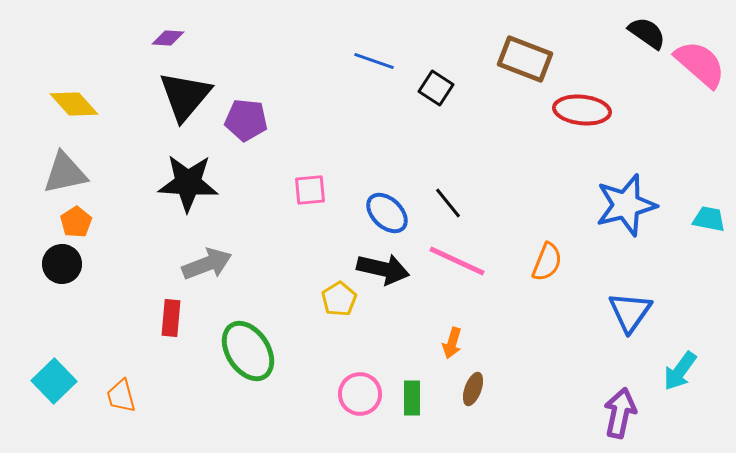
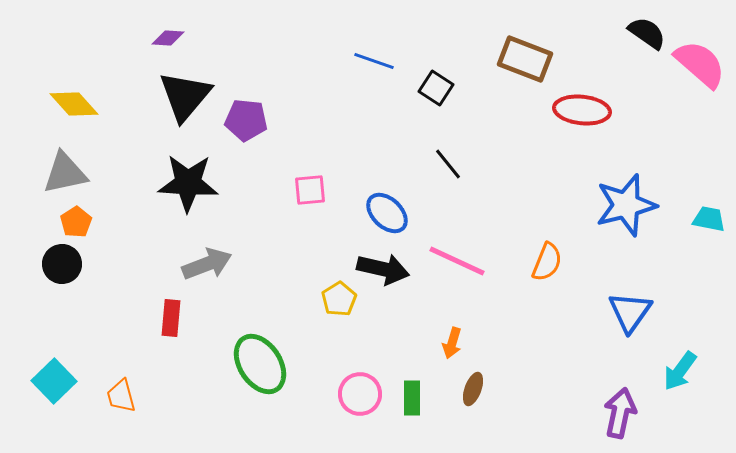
black line: moved 39 px up
green ellipse: moved 12 px right, 13 px down
